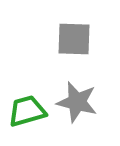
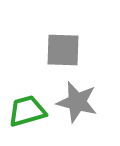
gray square: moved 11 px left, 11 px down
